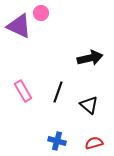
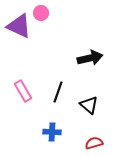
blue cross: moved 5 px left, 9 px up; rotated 12 degrees counterclockwise
